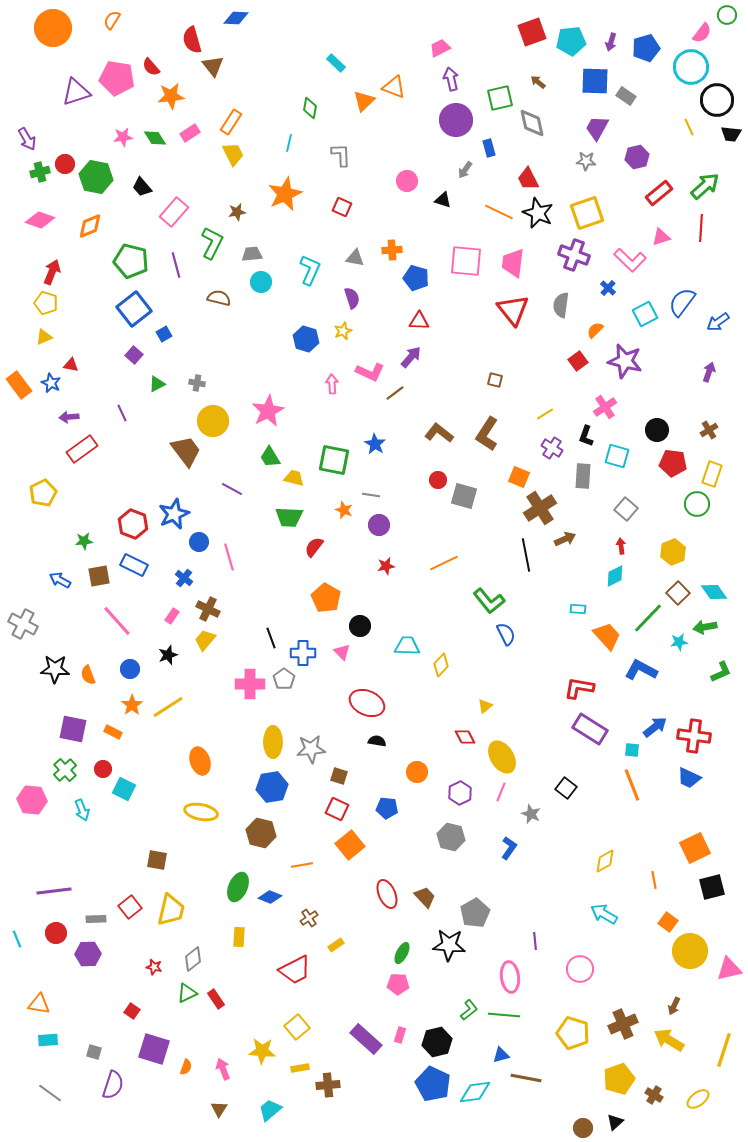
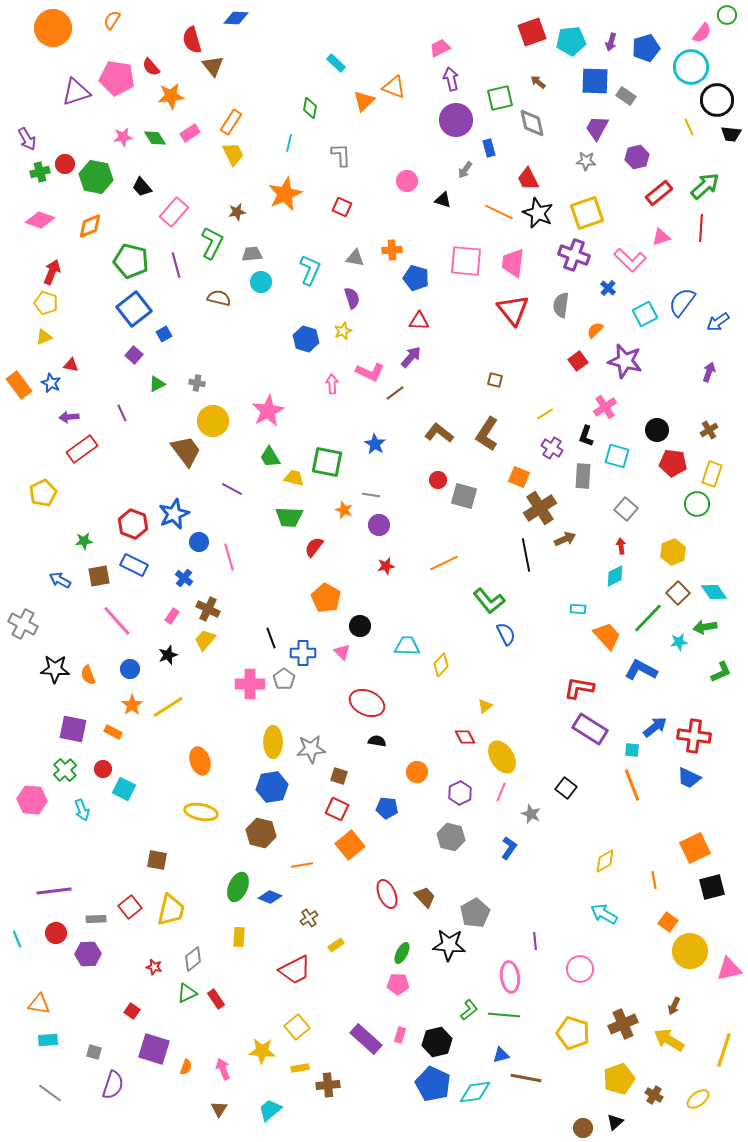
green square at (334, 460): moved 7 px left, 2 px down
